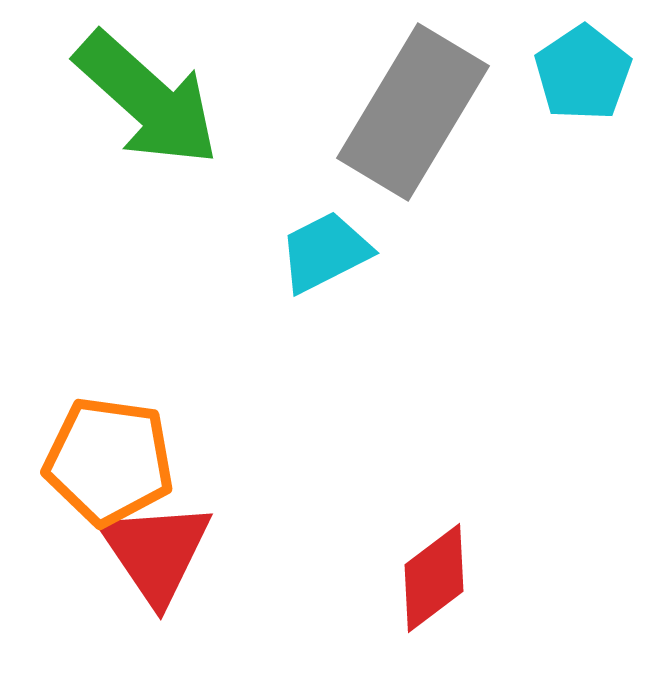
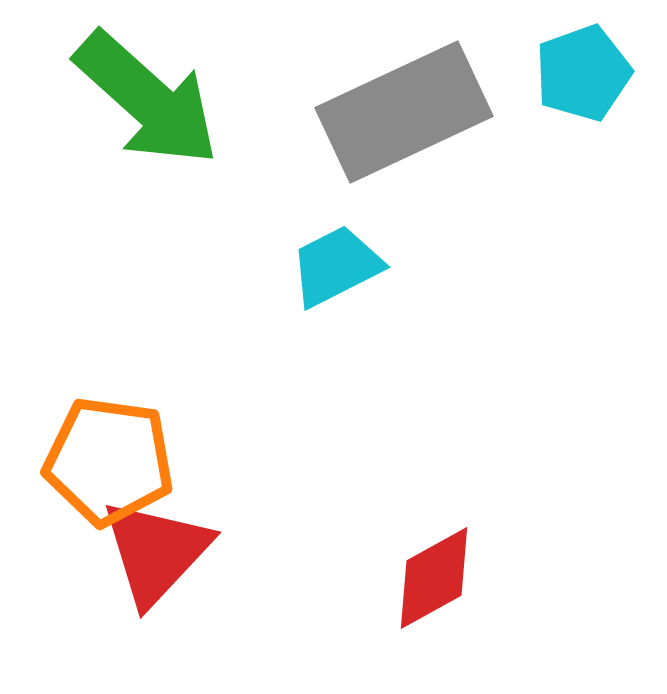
cyan pentagon: rotated 14 degrees clockwise
gray rectangle: moved 9 px left; rotated 34 degrees clockwise
cyan trapezoid: moved 11 px right, 14 px down
red triangle: rotated 17 degrees clockwise
red diamond: rotated 8 degrees clockwise
